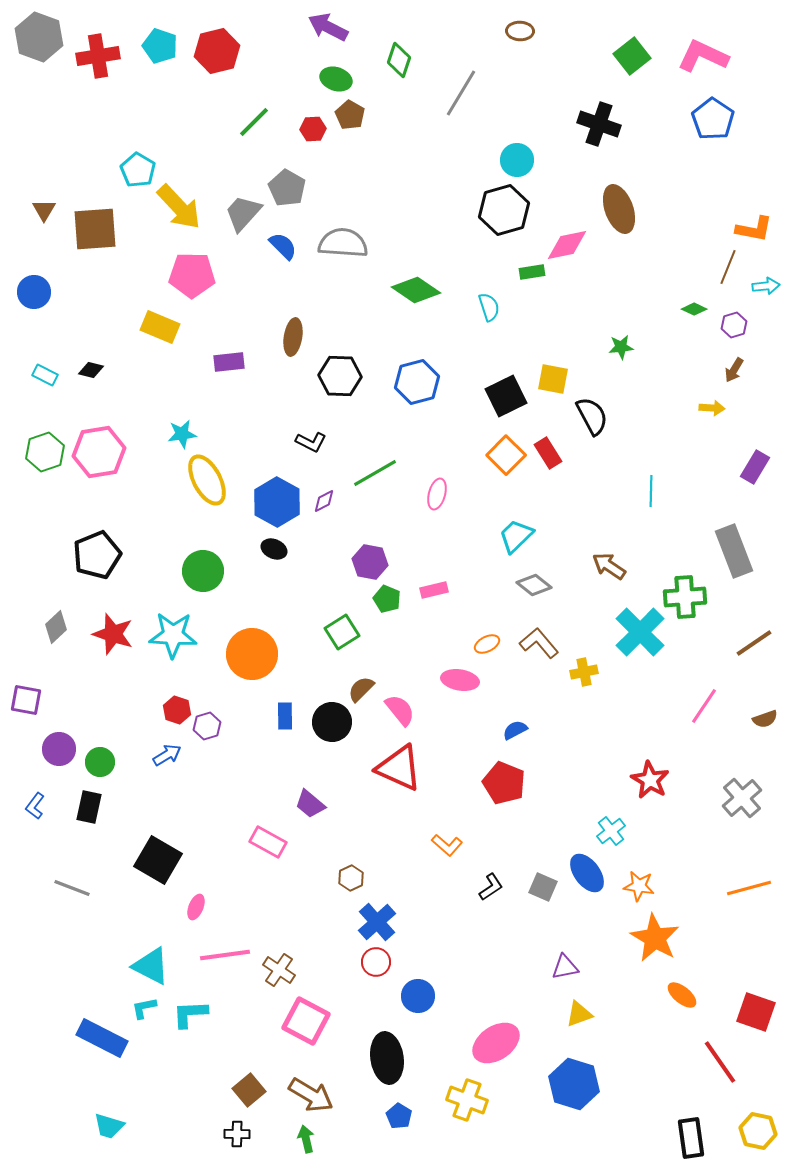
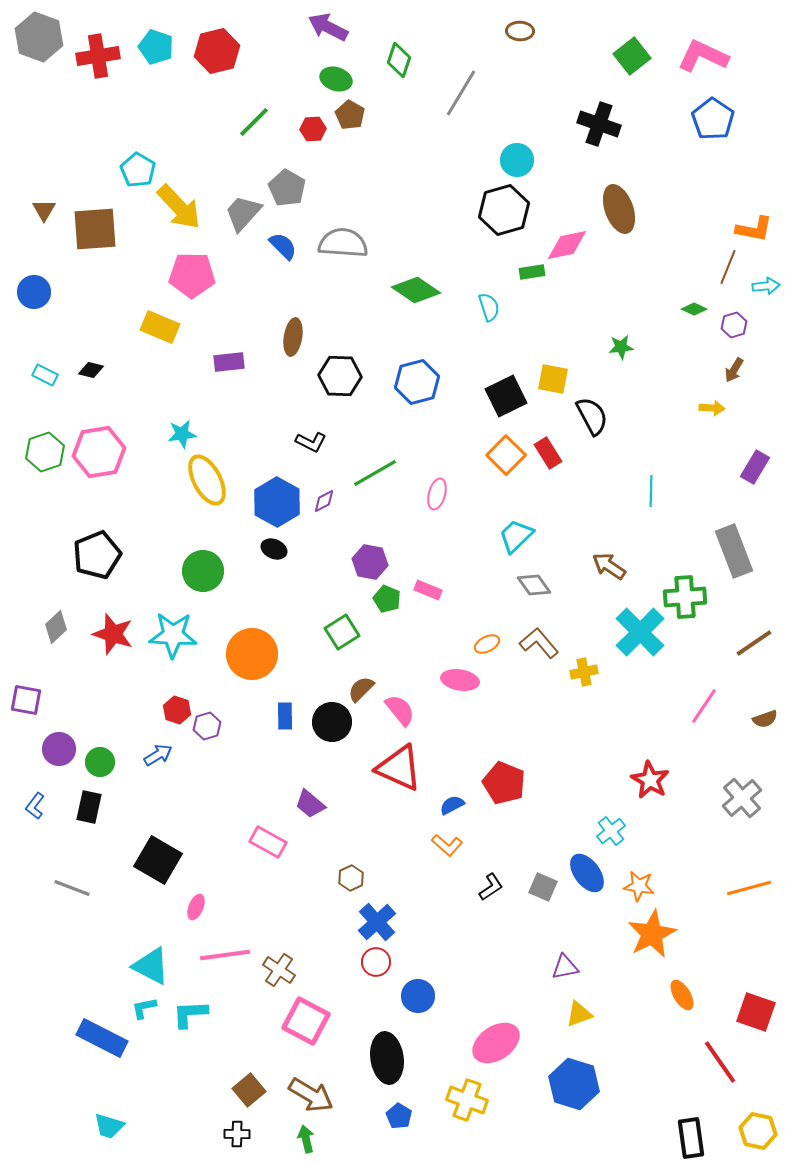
cyan pentagon at (160, 46): moved 4 px left, 1 px down
gray diamond at (534, 585): rotated 16 degrees clockwise
pink rectangle at (434, 590): moved 6 px left; rotated 36 degrees clockwise
blue semicircle at (515, 730): moved 63 px left, 75 px down
blue arrow at (167, 755): moved 9 px left
orange star at (655, 938): moved 3 px left, 4 px up; rotated 15 degrees clockwise
orange ellipse at (682, 995): rotated 20 degrees clockwise
